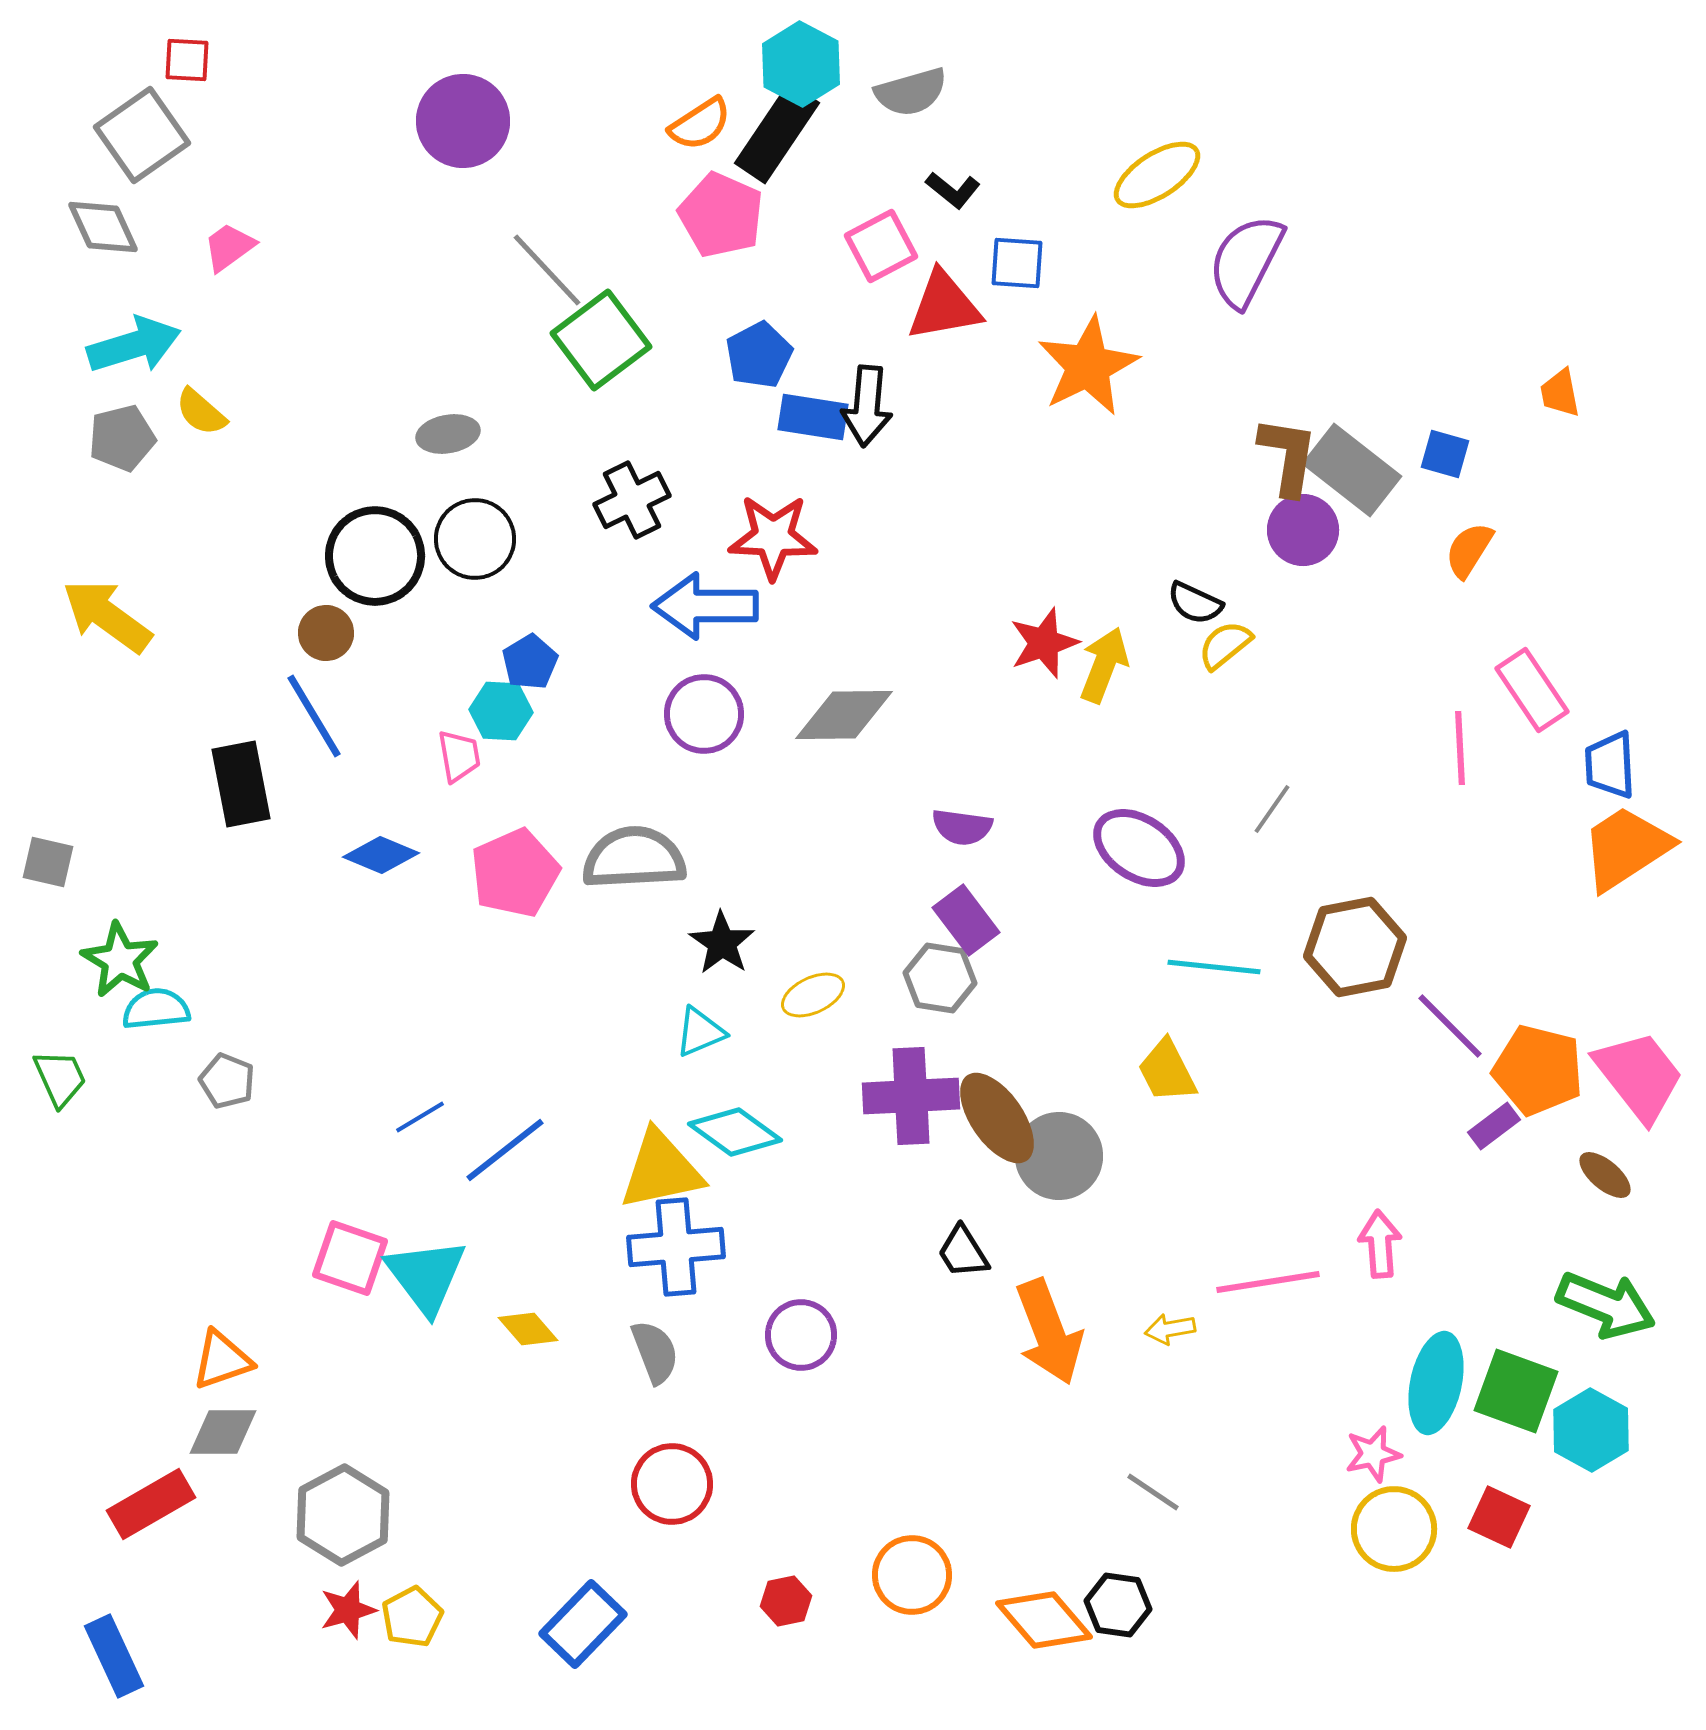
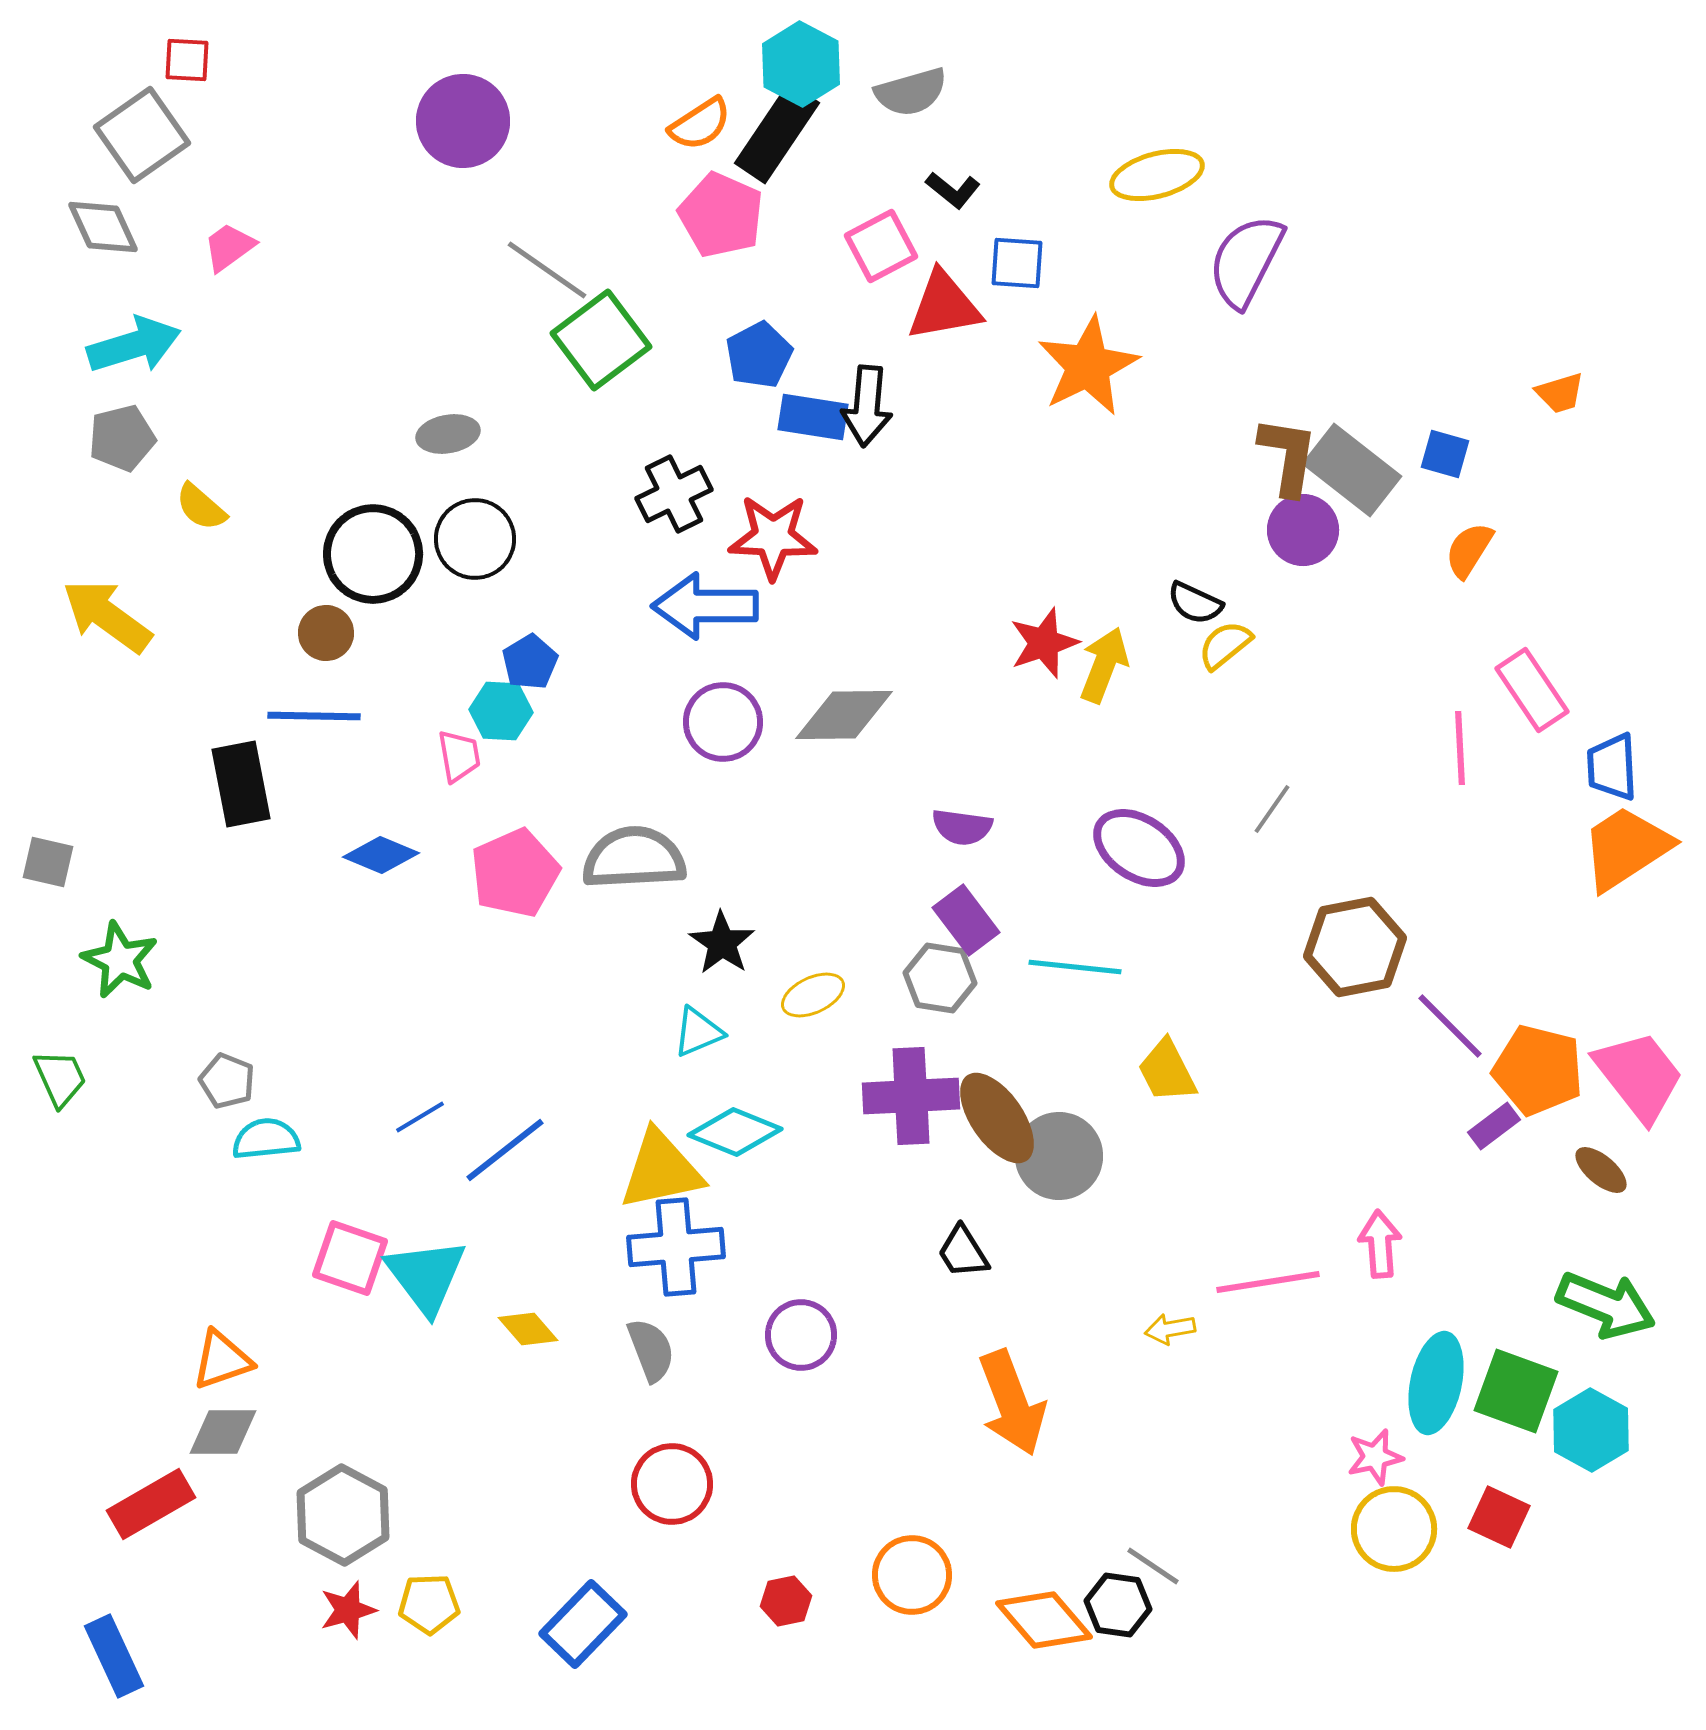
yellow ellipse at (1157, 175): rotated 18 degrees clockwise
gray line at (547, 270): rotated 12 degrees counterclockwise
orange trapezoid at (1560, 393): rotated 96 degrees counterclockwise
yellow semicircle at (201, 412): moved 95 px down
black cross at (632, 500): moved 42 px right, 6 px up
black circle at (375, 556): moved 2 px left, 2 px up
purple circle at (704, 714): moved 19 px right, 8 px down
blue line at (314, 716): rotated 58 degrees counterclockwise
blue trapezoid at (1610, 765): moved 2 px right, 2 px down
green star at (120, 960): rotated 4 degrees counterclockwise
cyan line at (1214, 967): moved 139 px left
cyan semicircle at (156, 1009): moved 110 px right, 130 px down
cyan triangle at (700, 1032): moved 2 px left
cyan diamond at (735, 1132): rotated 14 degrees counterclockwise
brown ellipse at (1605, 1175): moved 4 px left, 5 px up
orange arrow at (1049, 1332): moved 37 px left, 71 px down
gray semicircle at (655, 1352): moved 4 px left, 2 px up
pink star at (1373, 1454): moved 2 px right, 3 px down
gray line at (1153, 1492): moved 74 px down
gray hexagon at (343, 1515): rotated 4 degrees counterclockwise
yellow pentagon at (412, 1617): moved 17 px right, 13 px up; rotated 26 degrees clockwise
